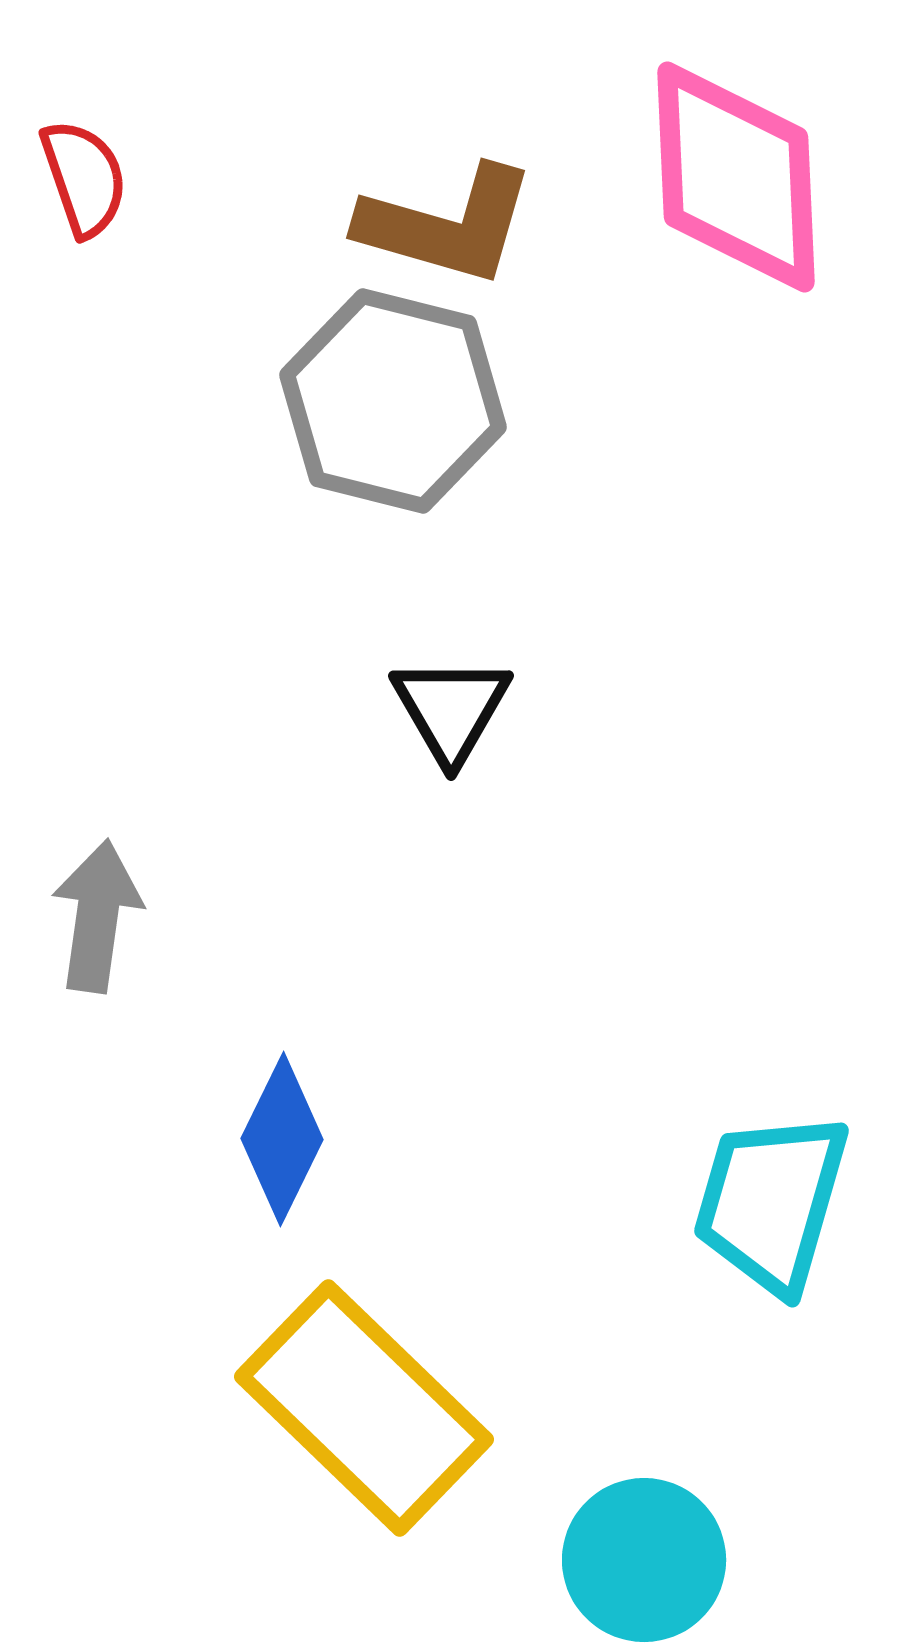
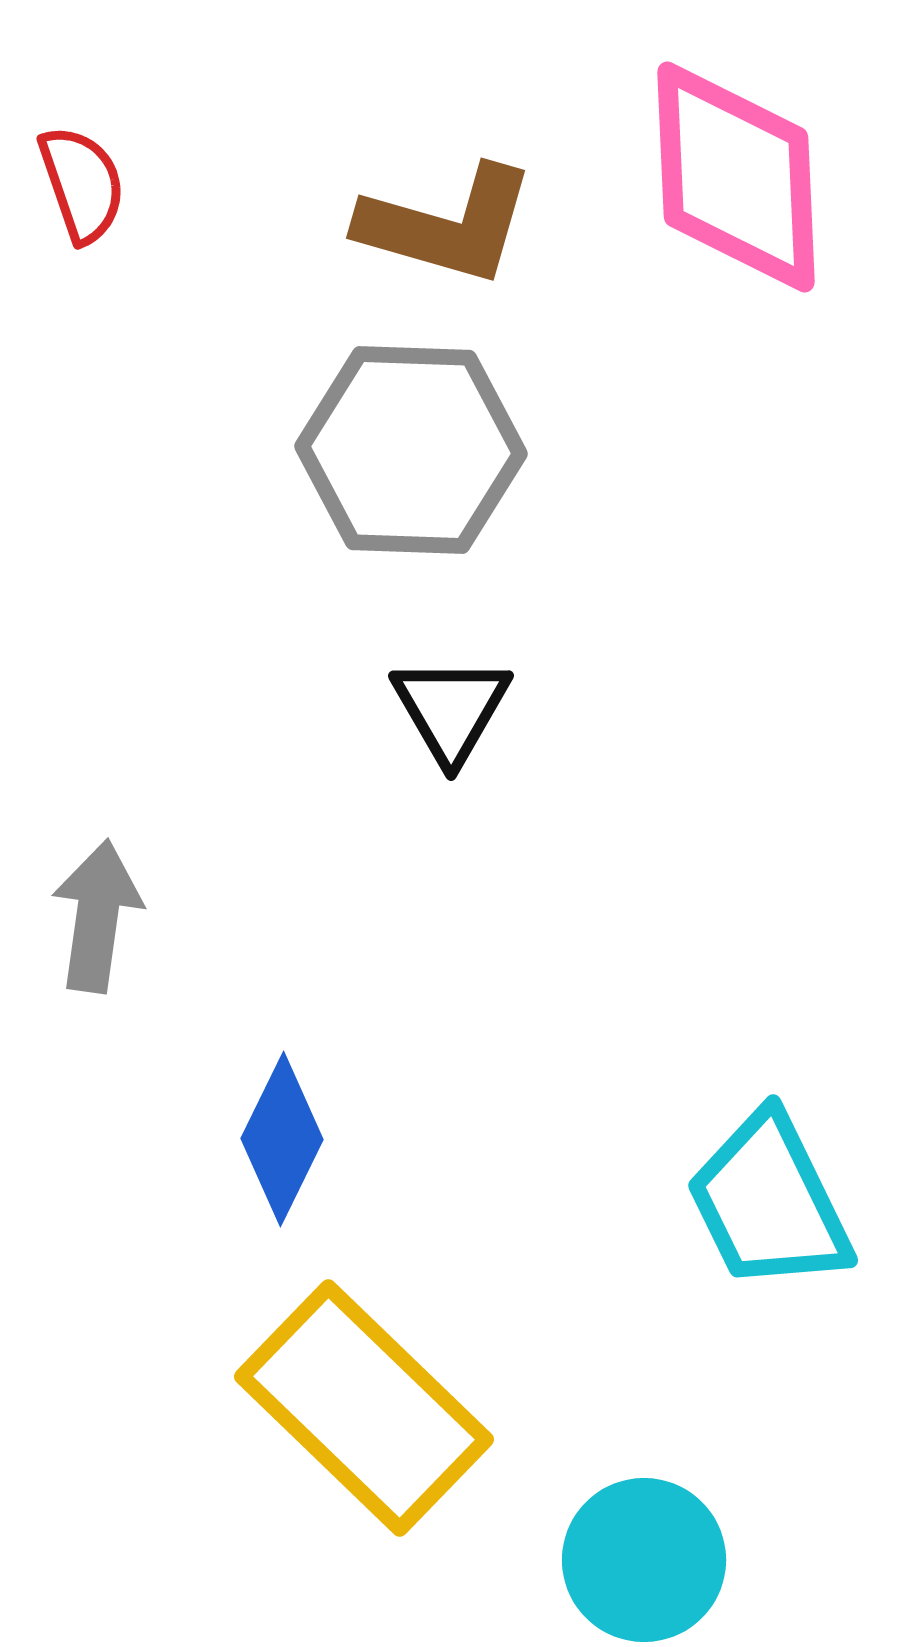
red semicircle: moved 2 px left, 6 px down
gray hexagon: moved 18 px right, 49 px down; rotated 12 degrees counterclockwise
cyan trapezoid: moved 2 px left; rotated 42 degrees counterclockwise
